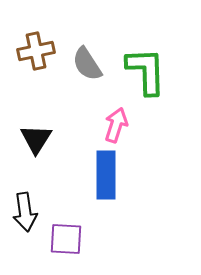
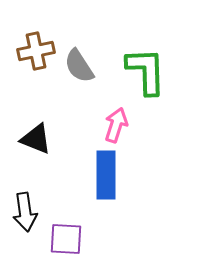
gray semicircle: moved 8 px left, 2 px down
black triangle: rotated 40 degrees counterclockwise
